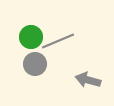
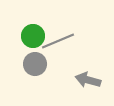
green circle: moved 2 px right, 1 px up
